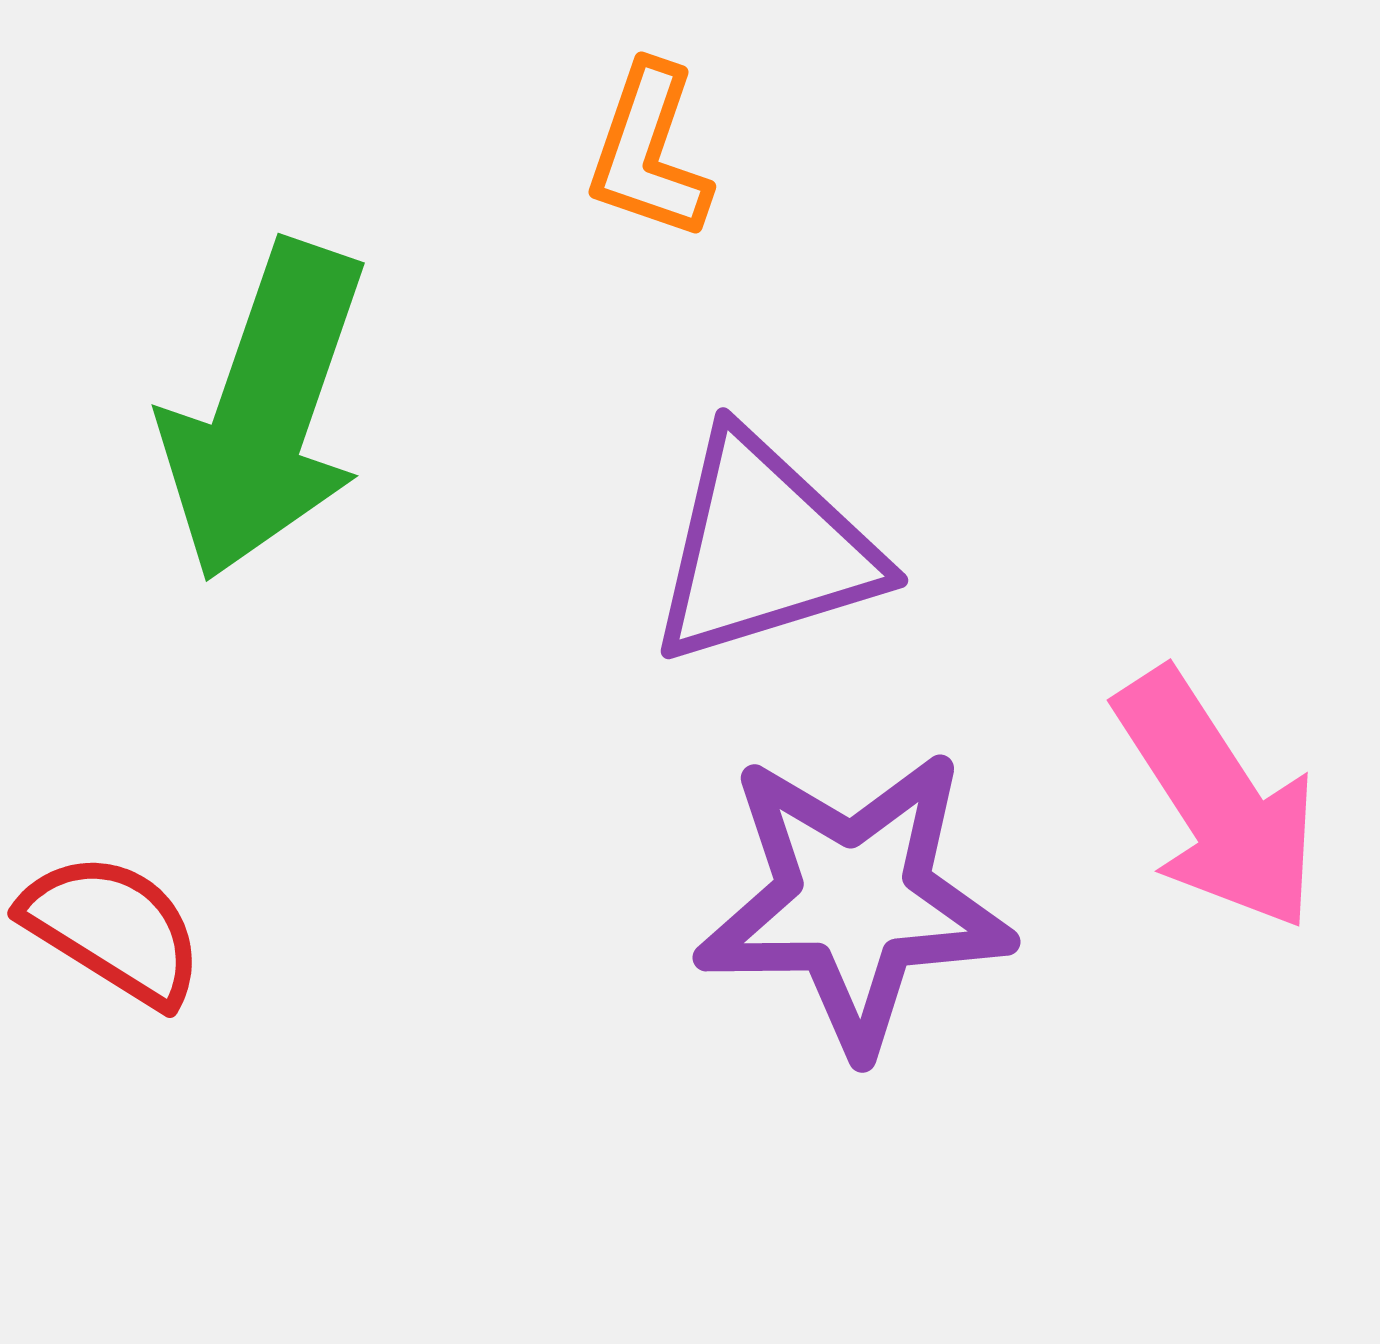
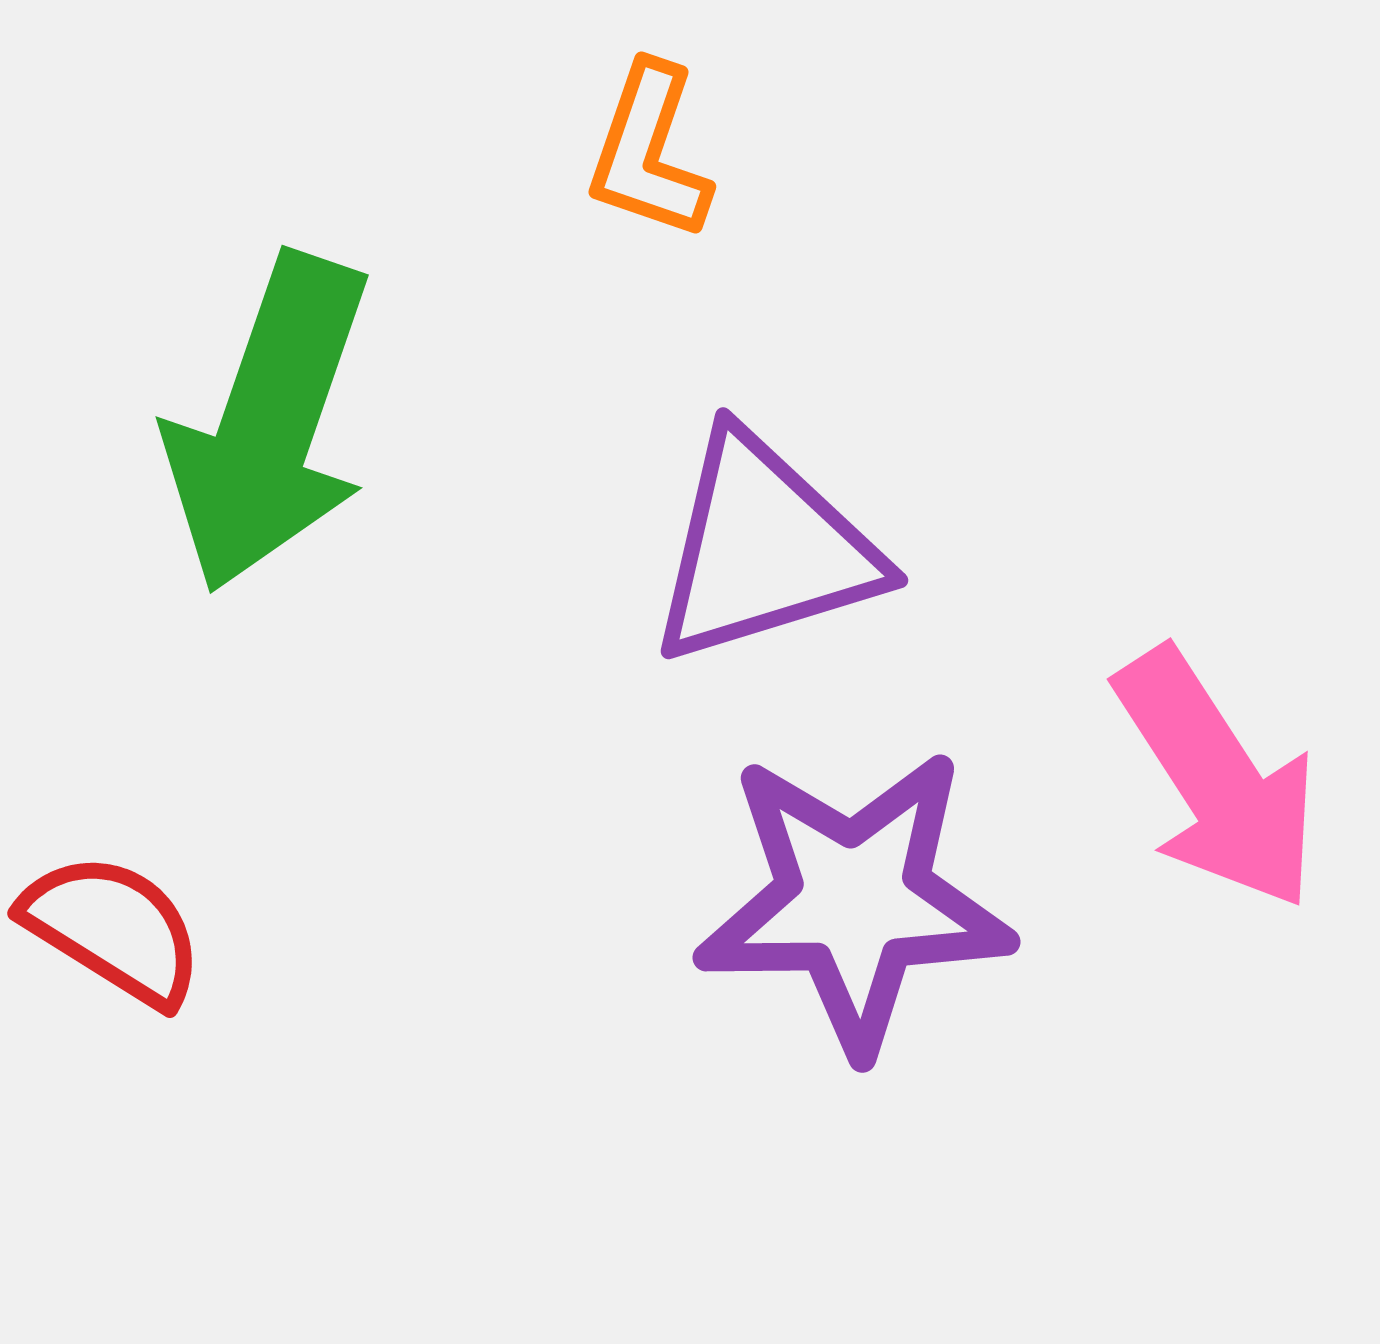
green arrow: moved 4 px right, 12 px down
pink arrow: moved 21 px up
